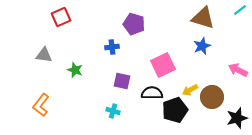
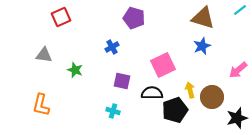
purple pentagon: moved 6 px up
blue cross: rotated 24 degrees counterclockwise
pink arrow: rotated 66 degrees counterclockwise
yellow arrow: rotated 105 degrees clockwise
orange L-shape: rotated 25 degrees counterclockwise
